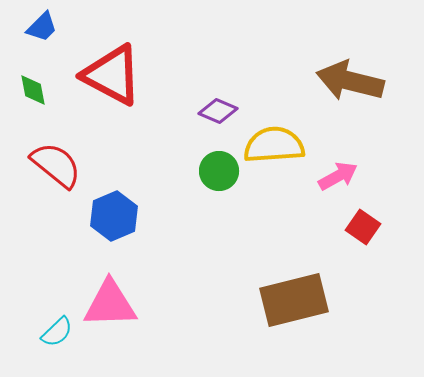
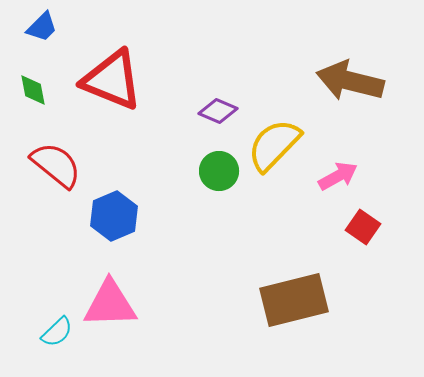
red triangle: moved 5 px down; rotated 6 degrees counterclockwise
yellow semicircle: rotated 42 degrees counterclockwise
